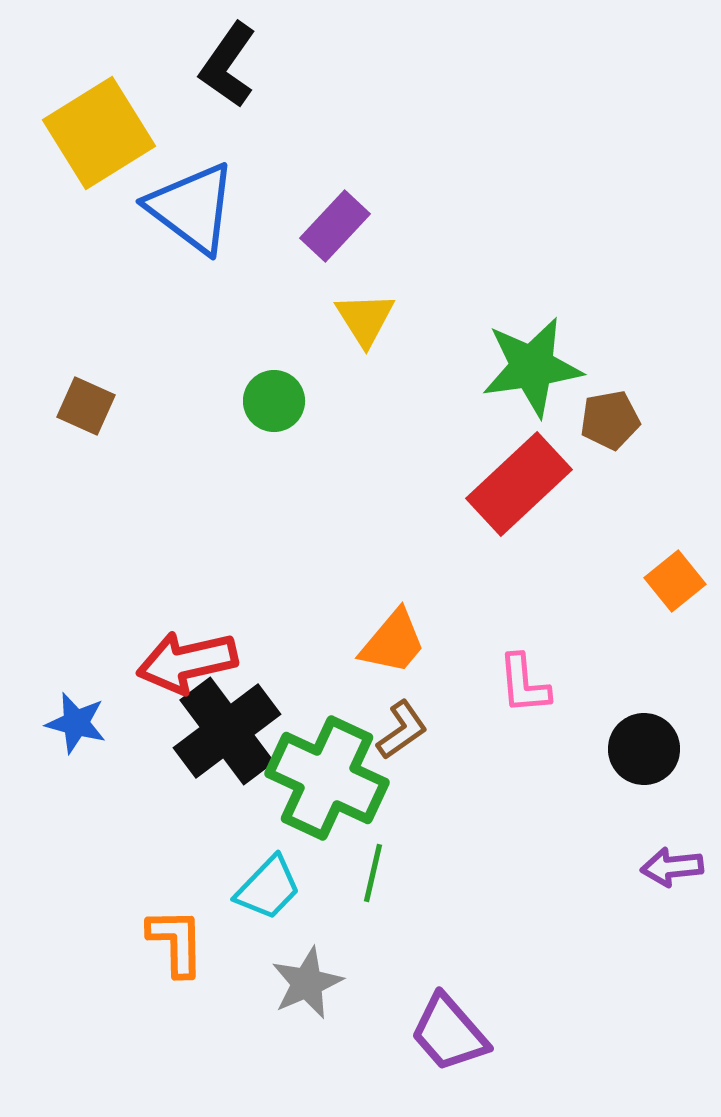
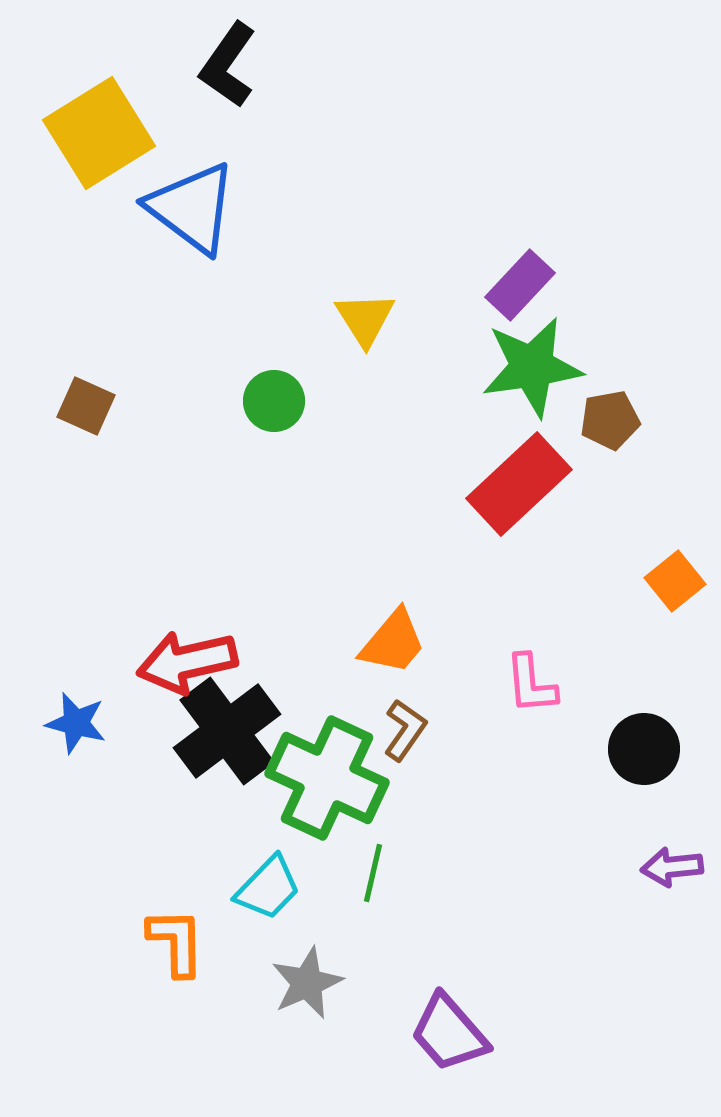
purple rectangle: moved 185 px right, 59 px down
pink L-shape: moved 7 px right
brown L-shape: moved 3 px right; rotated 20 degrees counterclockwise
